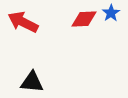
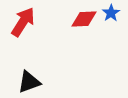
red arrow: rotated 96 degrees clockwise
black triangle: moved 3 px left; rotated 25 degrees counterclockwise
